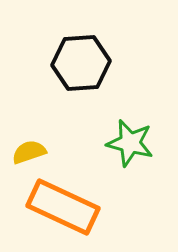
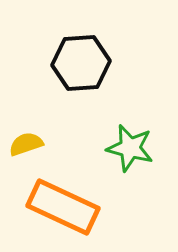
green star: moved 5 px down
yellow semicircle: moved 3 px left, 8 px up
